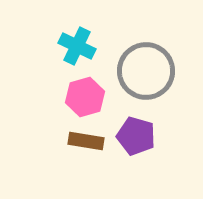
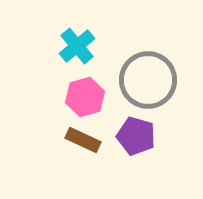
cyan cross: rotated 24 degrees clockwise
gray circle: moved 2 px right, 9 px down
brown rectangle: moved 3 px left, 1 px up; rotated 16 degrees clockwise
